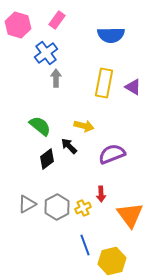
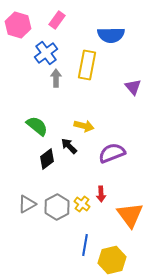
yellow rectangle: moved 17 px left, 18 px up
purple triangle: rotated 18 degrees clockwise
green semicircle: moved 3 px left
purple semicircle: moved 1 px up
yellow cross: moved 1 px left, 4 px up; rotated 28 degrees counterclockwise
blue line: rotated 30 degrees clockwise
yellow hexagon: moved 1 px up
